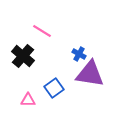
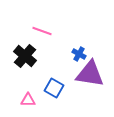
pink line: rotated 12 degrees counterclockwise
black cross: moved 2 px right
blue square: rotated 24 degrees counterclockwise
